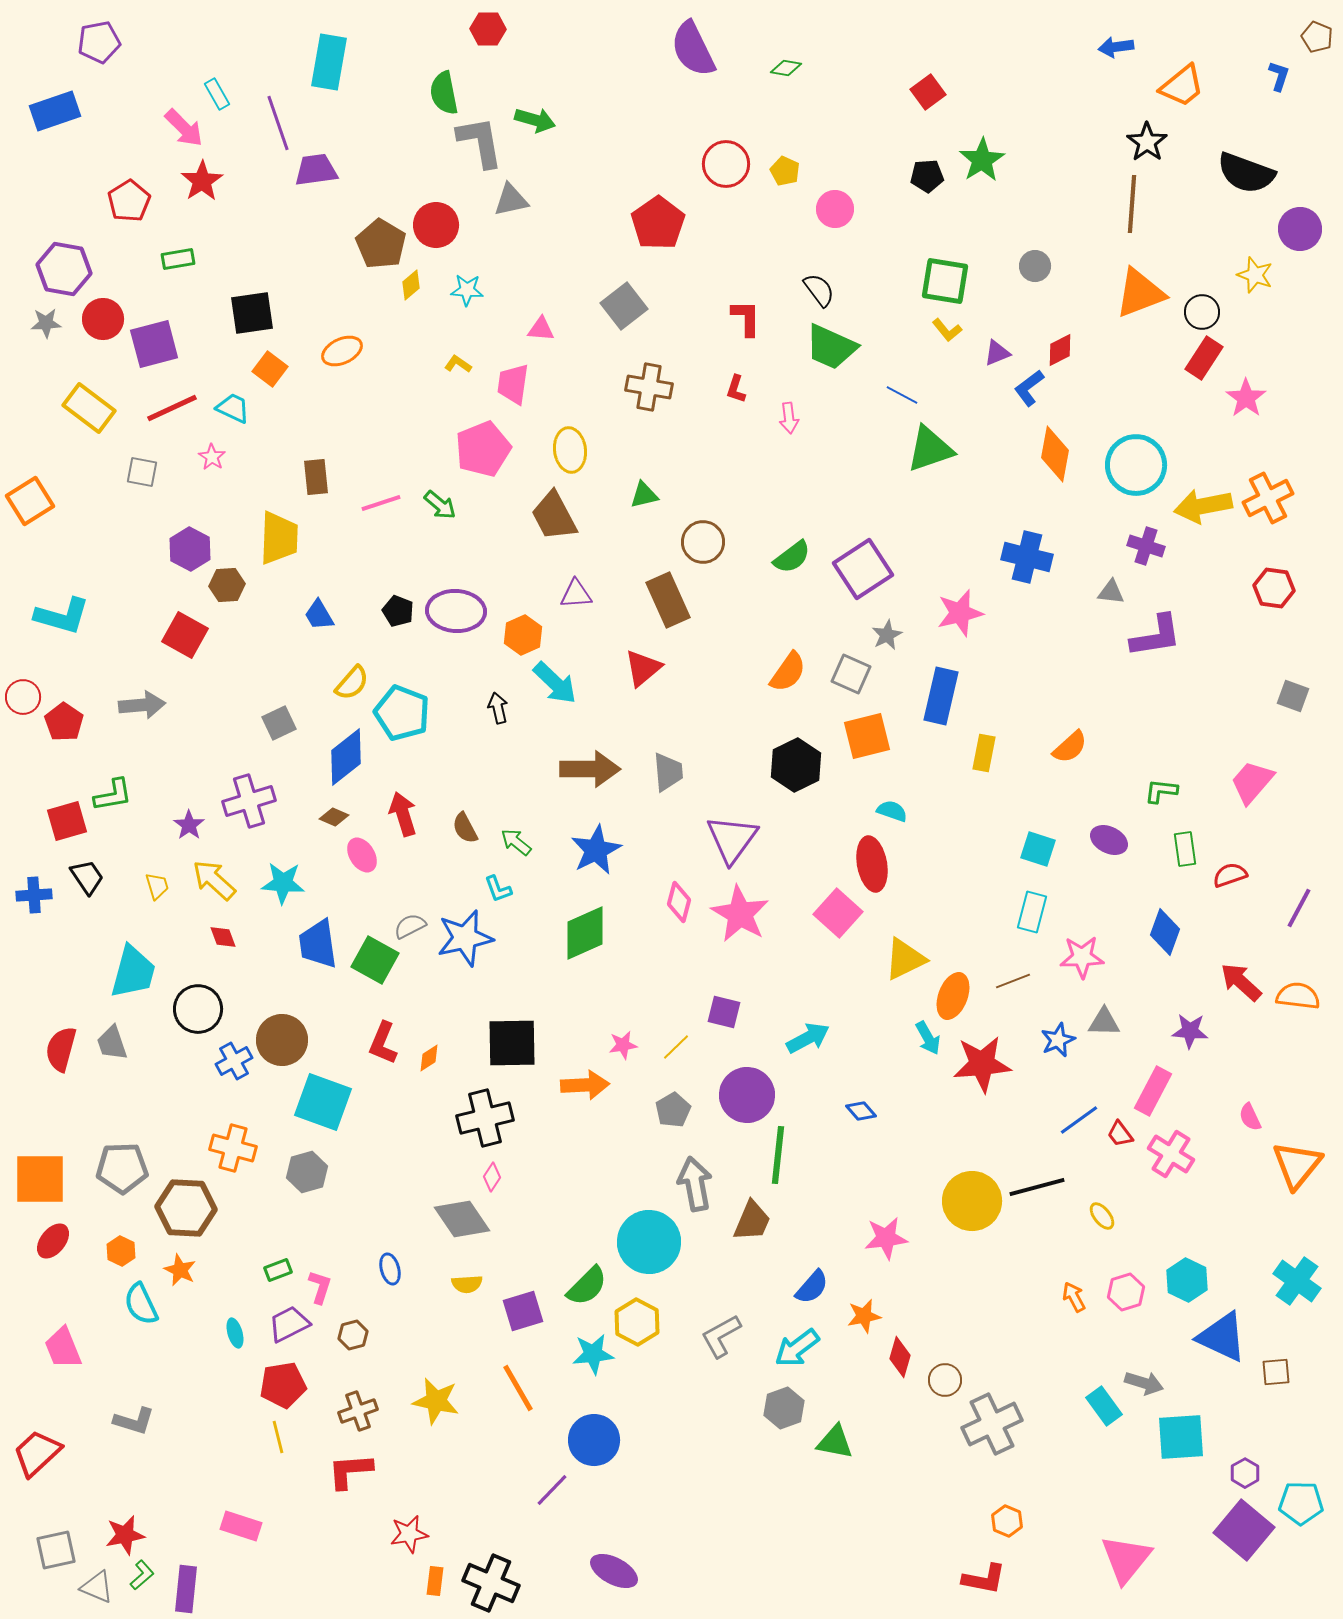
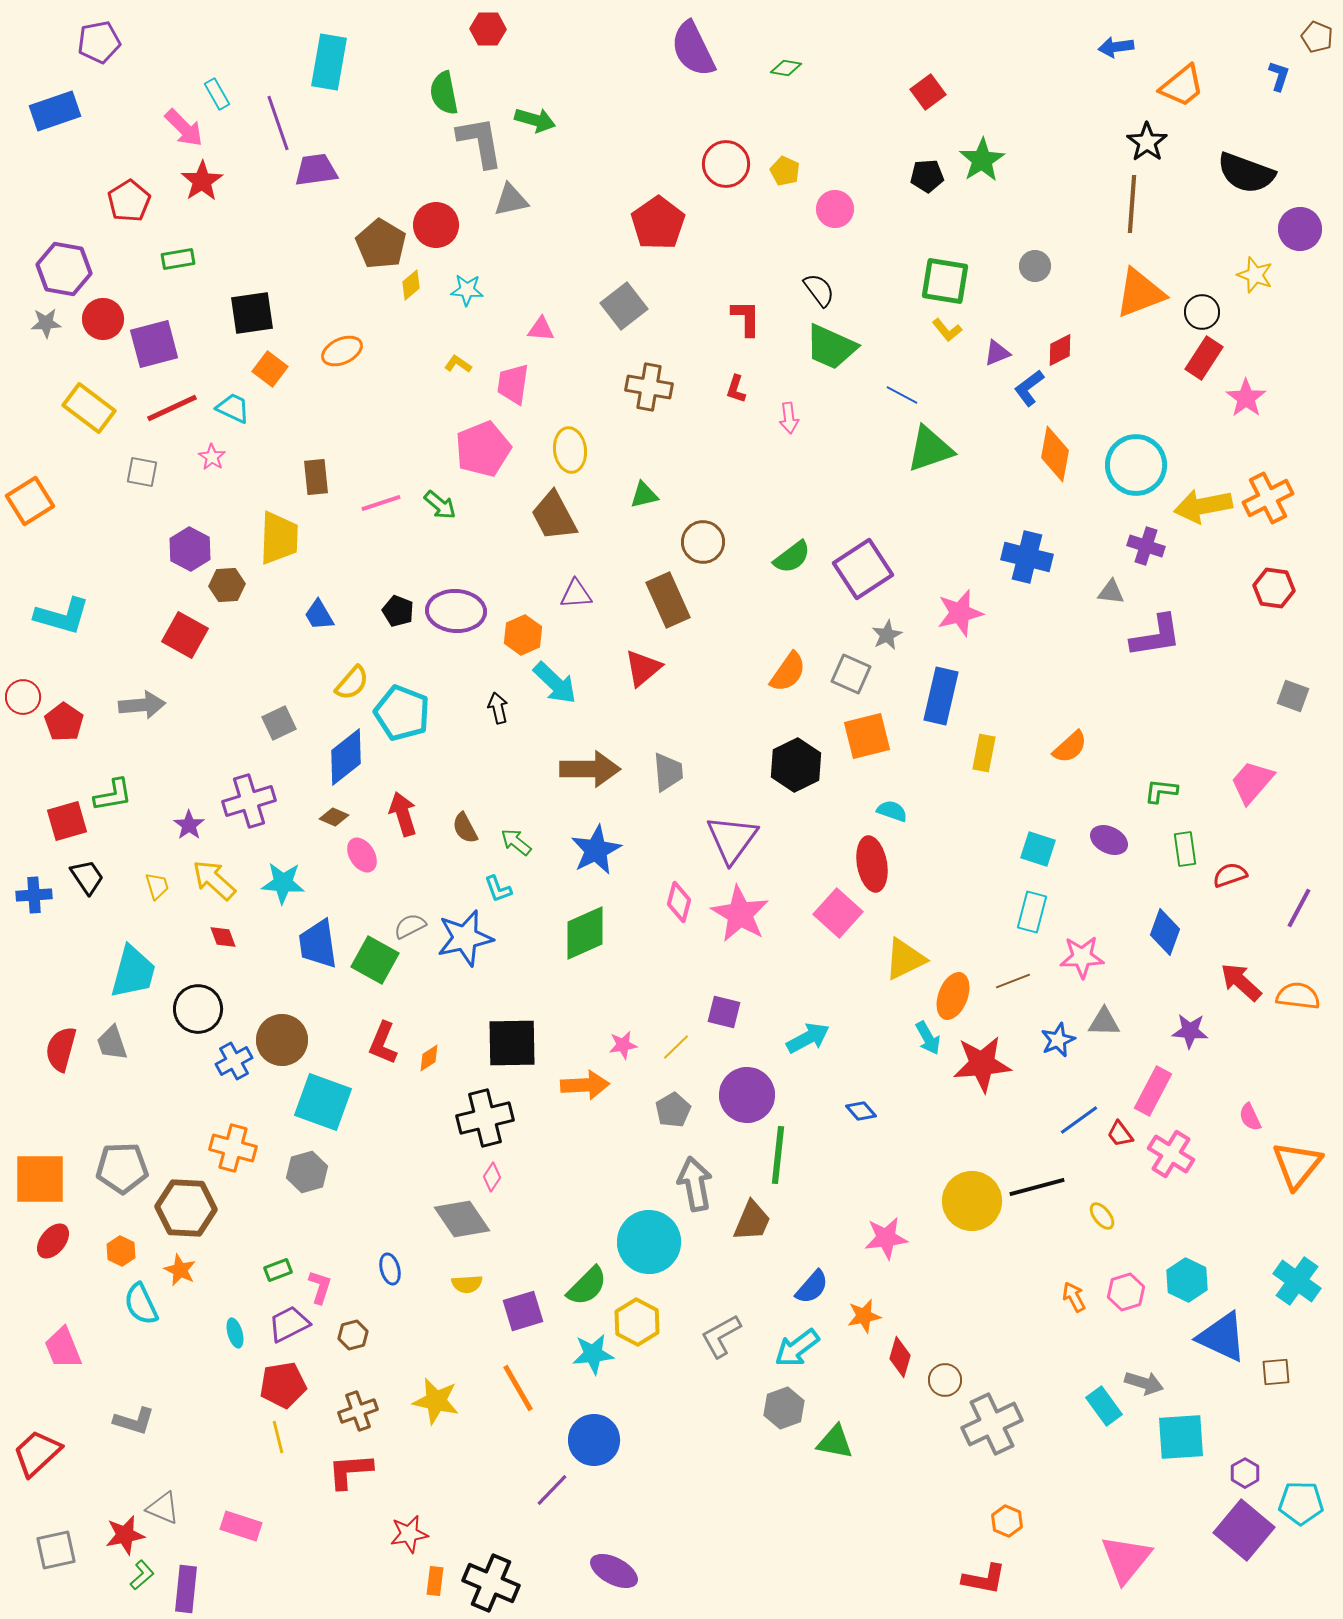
gray triangle at (97, 1587): moved 66 px right, 79 px up
